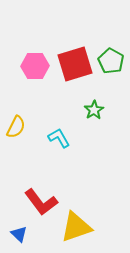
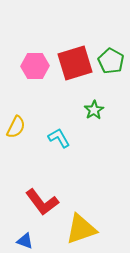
red square: moved 1 px up
red L-shape: moved 1 px right
yellow triangle: moved 5 px right, 2 px down
blue triangle: moved 6 px right, 7 px down; rotated 24 degrees counterclockwise
